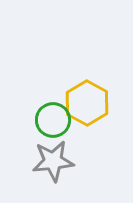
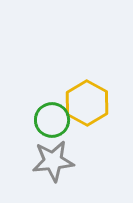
green circle: moved 1 px left
